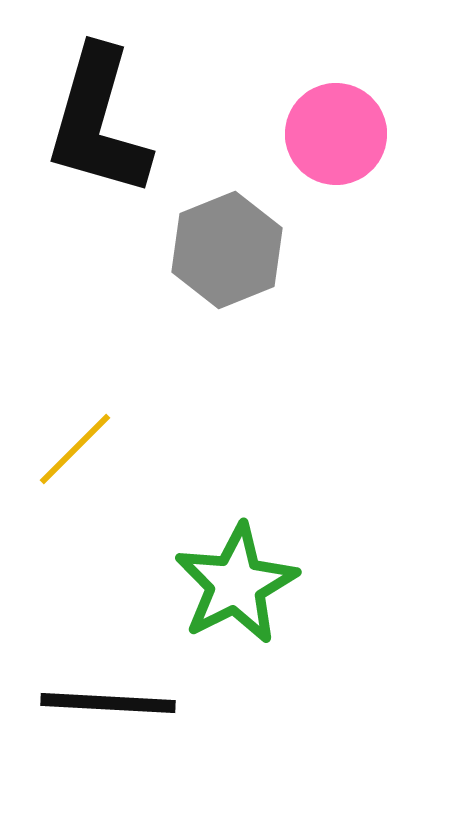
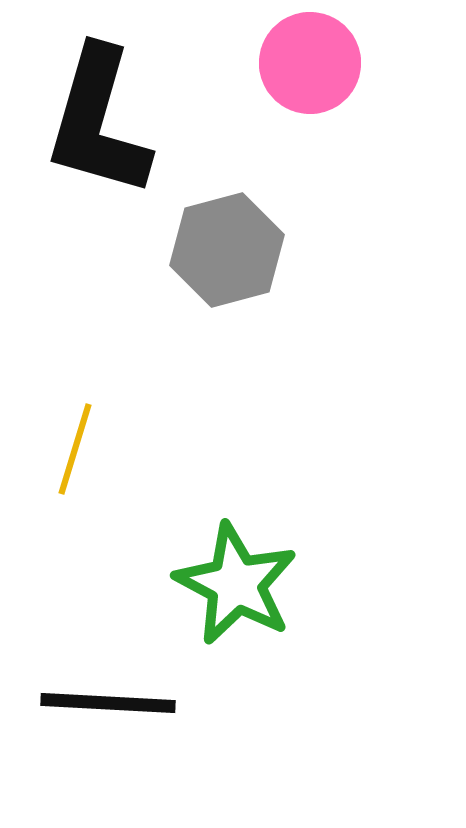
pink circle: moved 26 px left, 71 px up
gray hexagon: rotated 7 degrees clockwise
yellow line: rotated 28 degrees counterclockwise
green star: rotated 17 degrees counterclockwise
